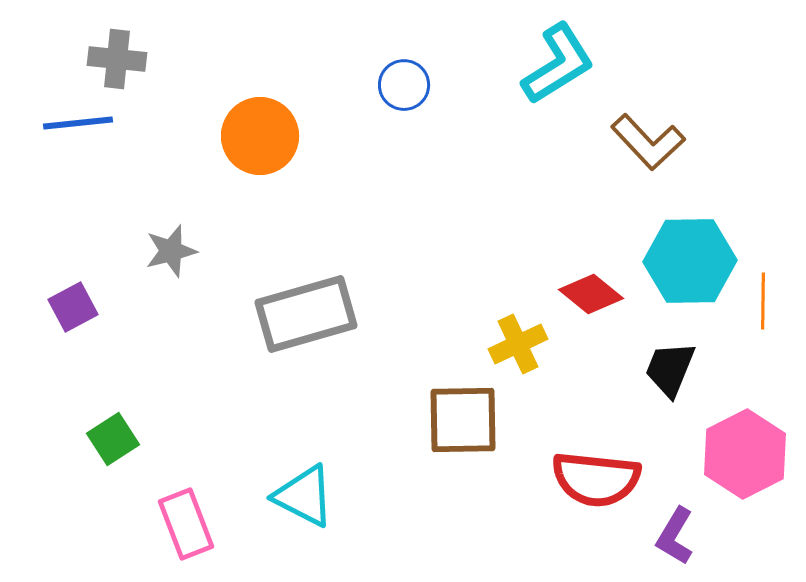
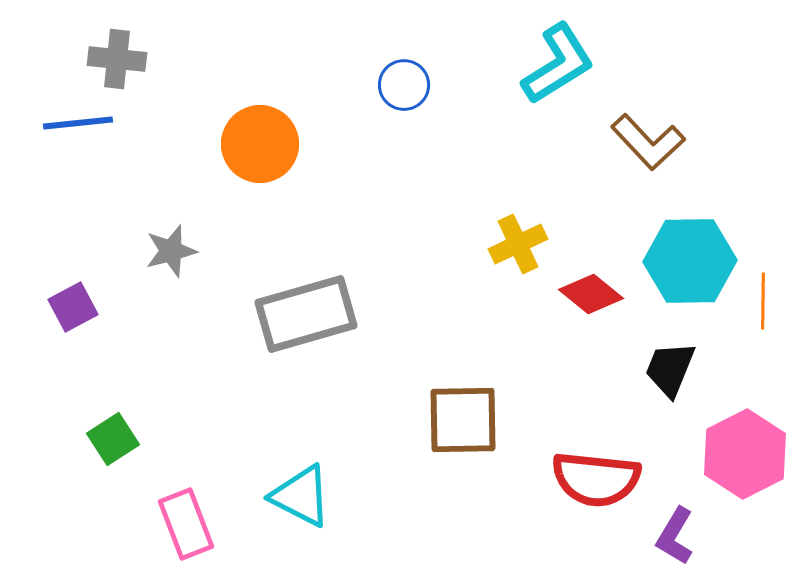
orange circle: moved 8 px down
yellow cross: moved 100 px up
cyan triangle: moved 3 px left
